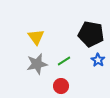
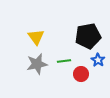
black pentagon: moved 3 px left, 2 px down; rotated 20 degrees counterclockwise
green line: rotated 24 degrees clockwise
red circle: moved 20 px right, 12 px up
